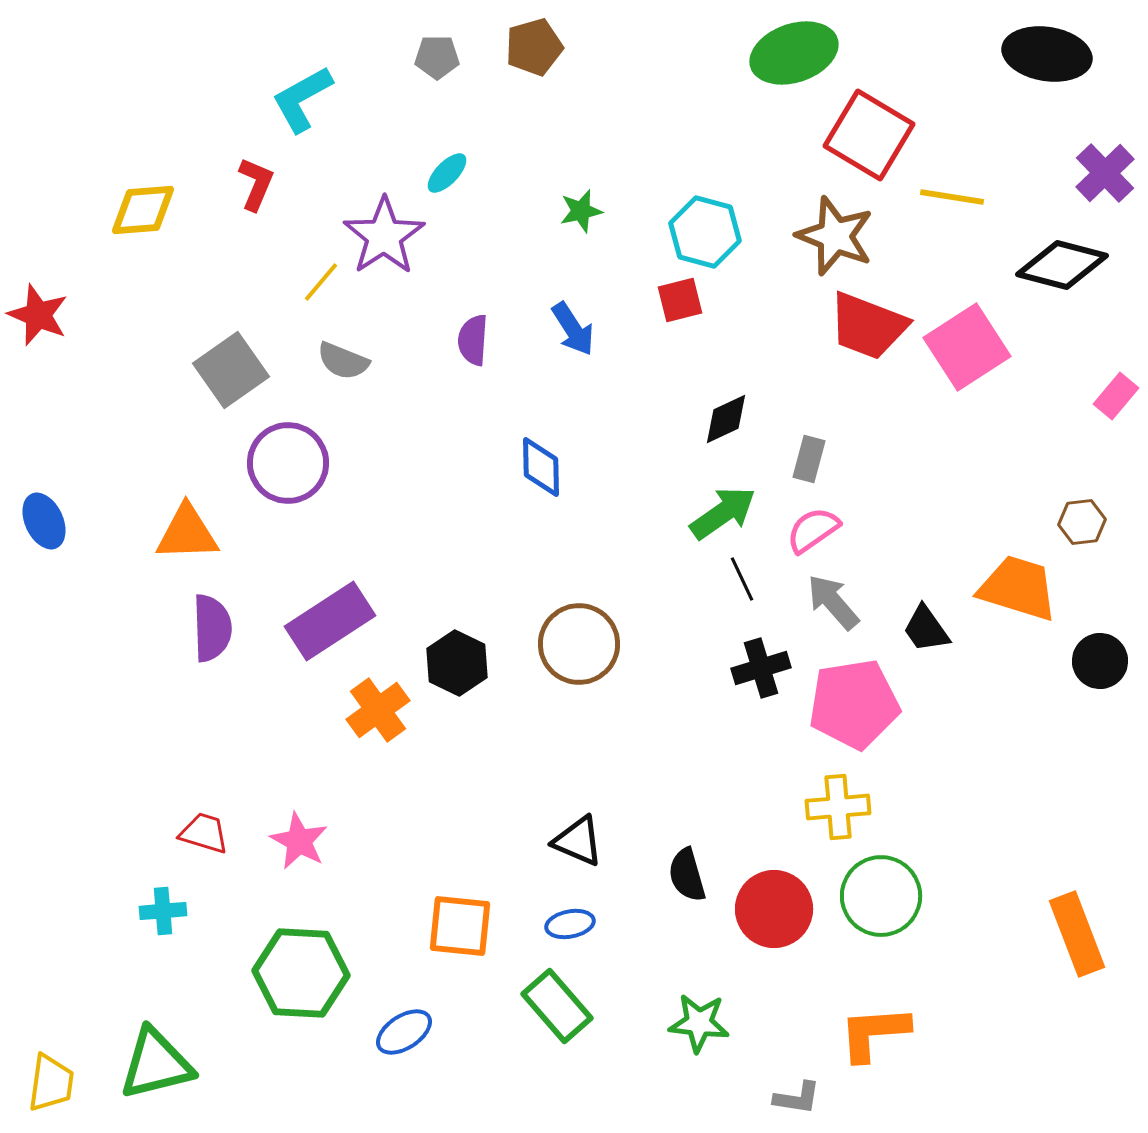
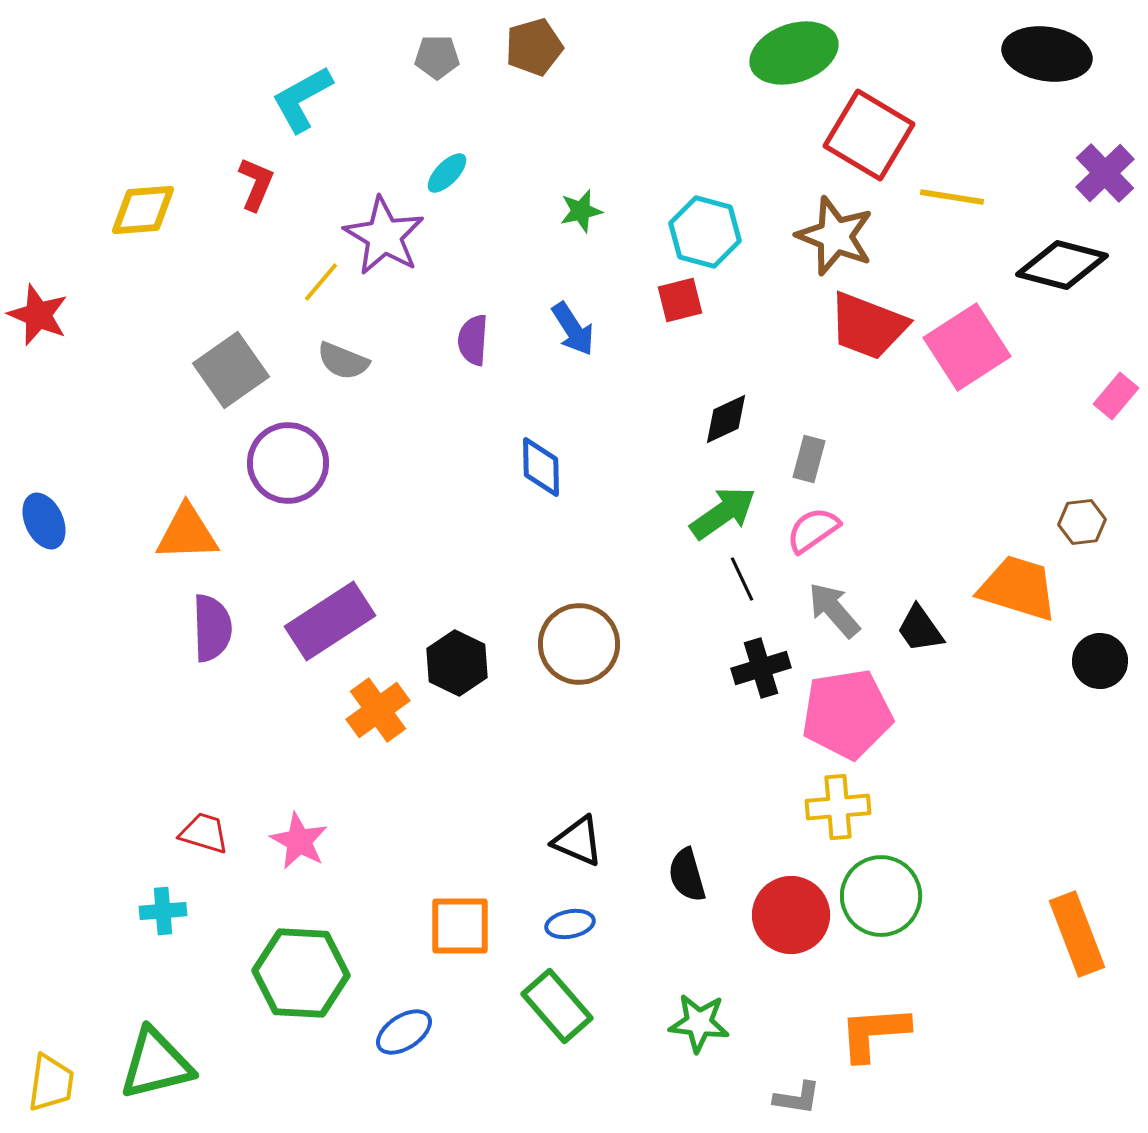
purple star at (384, 236): rotated 8 degrees counterclockwise
gray arrow at (833, 602): moved 1 px right, 8 px down
black trapezoid at (926, 629): moved 6 px left
pink pentagon at (854, 704): moved 7 px left, 10 px down
red circle at (774, 909): moved 17 px right, 6 px down
orange square at (460, 926): rotated 6 degrees counterclockwise
